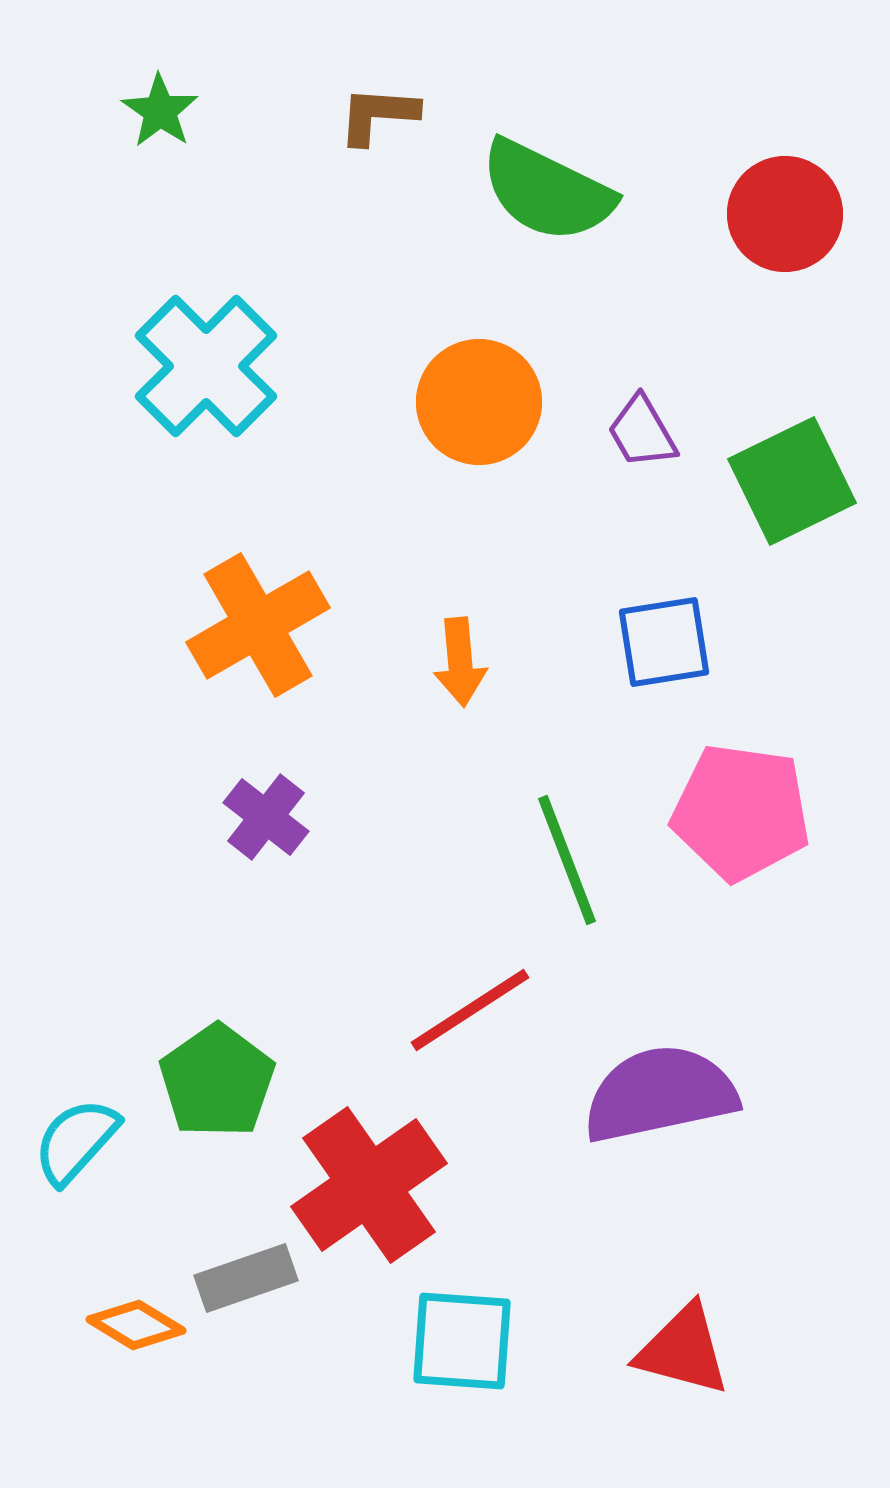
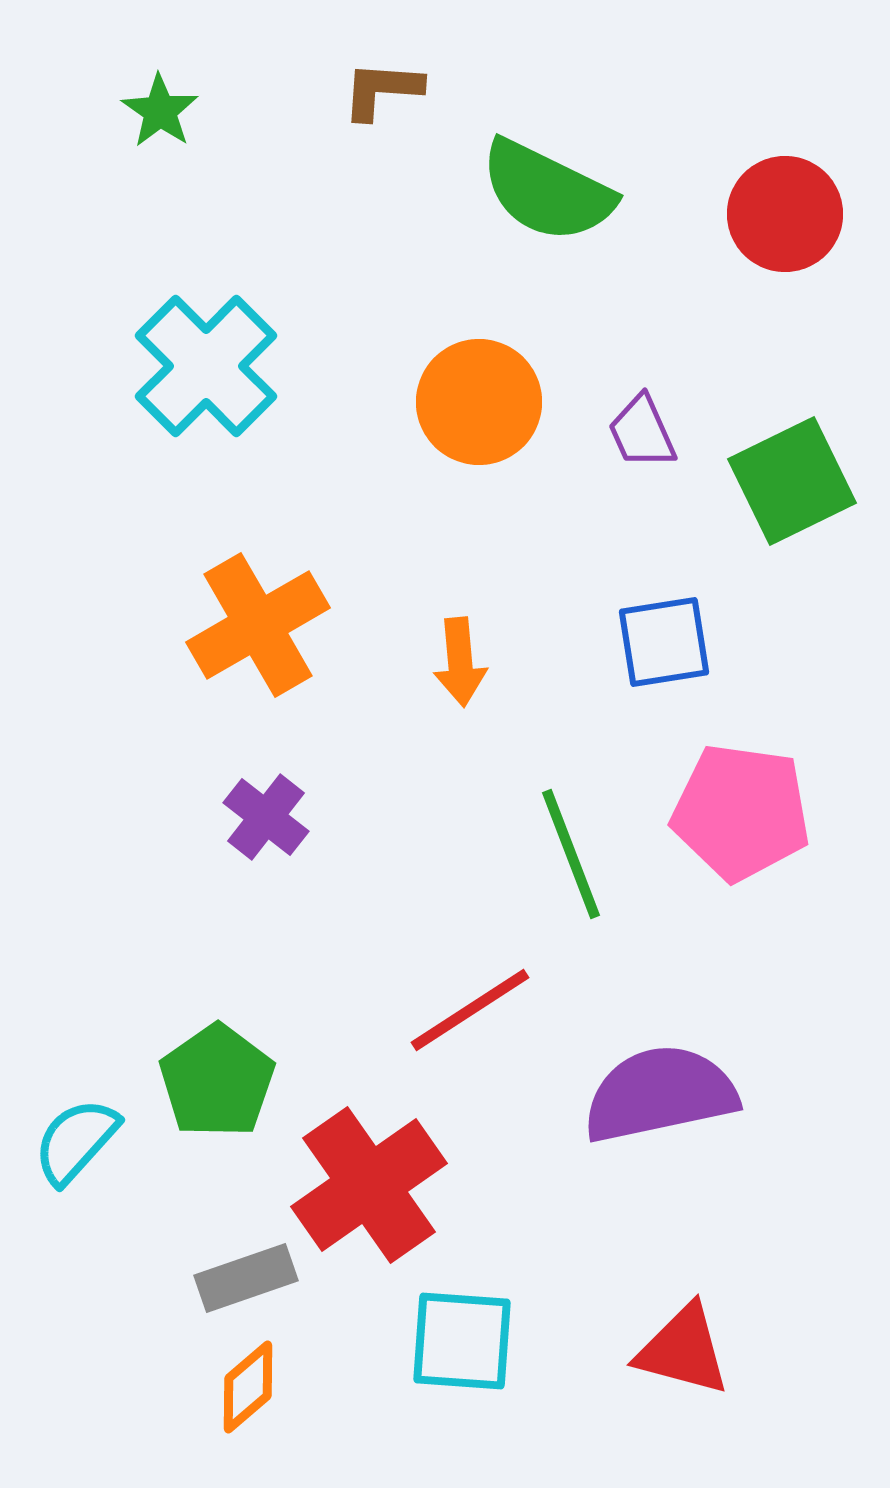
brown L-shape: moved 4 px right, 25 px up
purple trapezoid: rotated 6 degrees clockwise
green line: moved 4 px right, 6 px up
orange diamond: moved 112 px right, 62 px down; rotated 72 degrees counterclockwise
